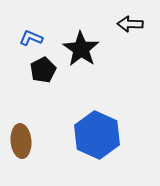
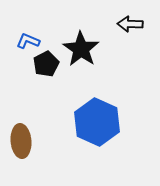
blue L-shape: moved 3 px left, 3 px down
black pentagon: moved 3 px right, 6 px up
blue hexagon: moved 13 px up
